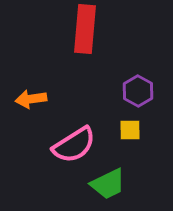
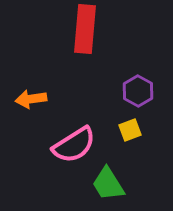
yellow square: rotated 20 degrees counterclockwise
green trapezoid: rotated 84 degrees clockwise
